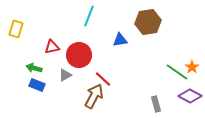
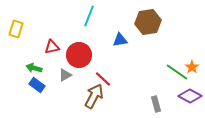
blue rectangle: rotated 14 degrees clockwise
